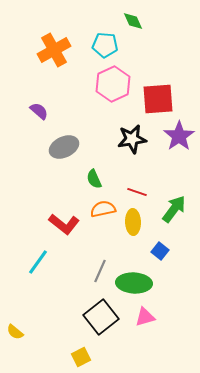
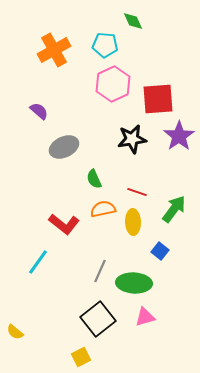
black square: moved 3 px left, 2 px down
